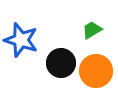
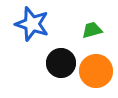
green trapezoid: rotated 15 degrees clockwise
blue star: moved 11 px right, 16 px up
